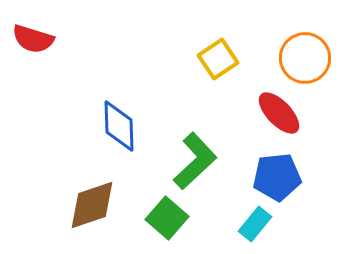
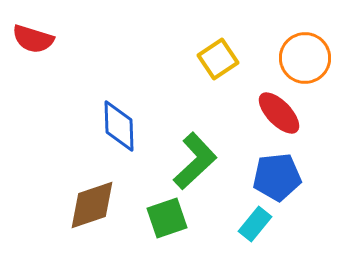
green square: rotated 30 degrees clockwise
